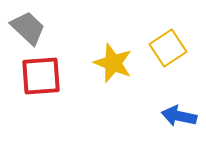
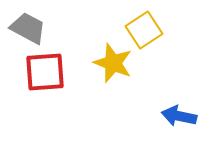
gray trapezoid: rotated 15 degrees counterclockwise
yellow square: moved 24 px left, 18 px up
red square: moved 4 px right, 4 px up
